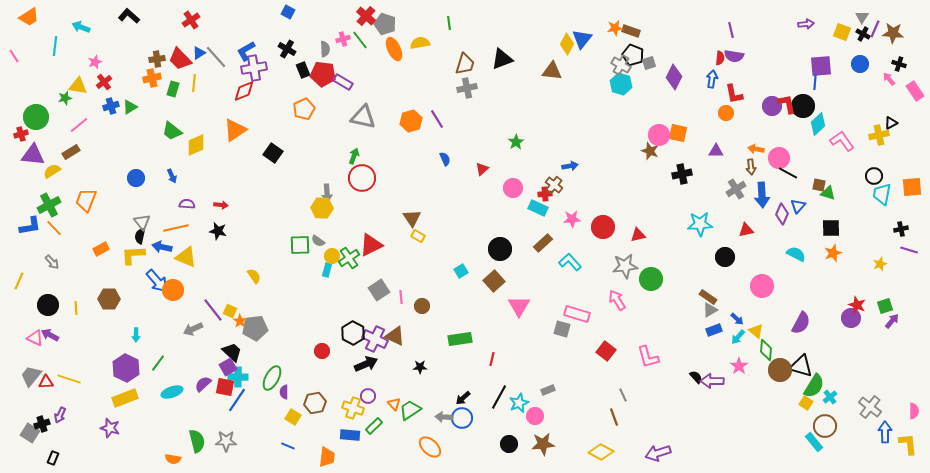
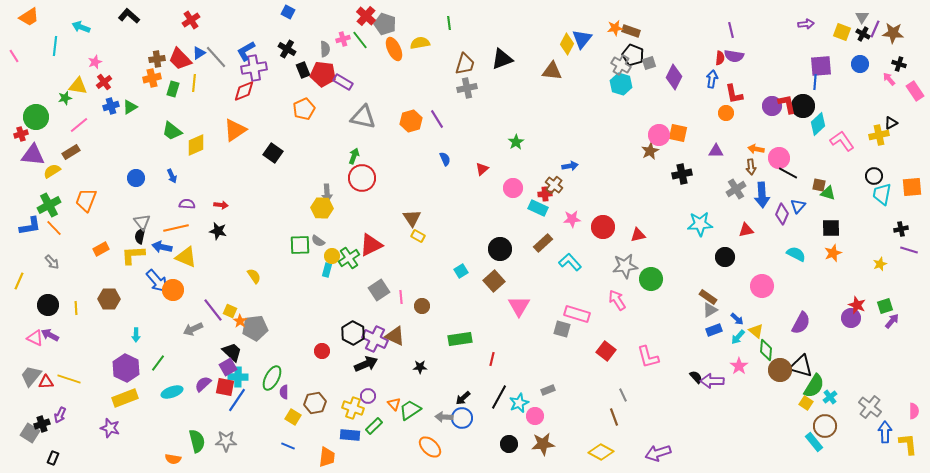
brown star at (650, 151): rotated 24 degrees clockwise
